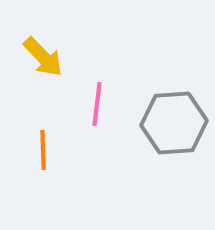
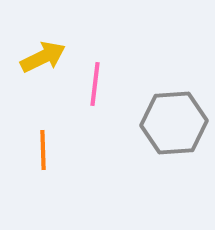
yellow arrow: rotated 72 degrees counterclockwise
pink line: moved 2 px left, 20 px up
